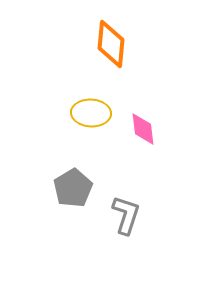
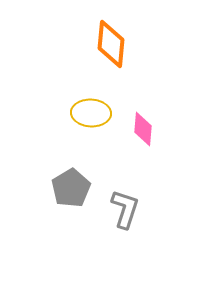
pink diamond: rotated 12 degrees clockwise
gray pentagon: moved 2 px left
gray L-shape: moved 1 px left, 6 px up
